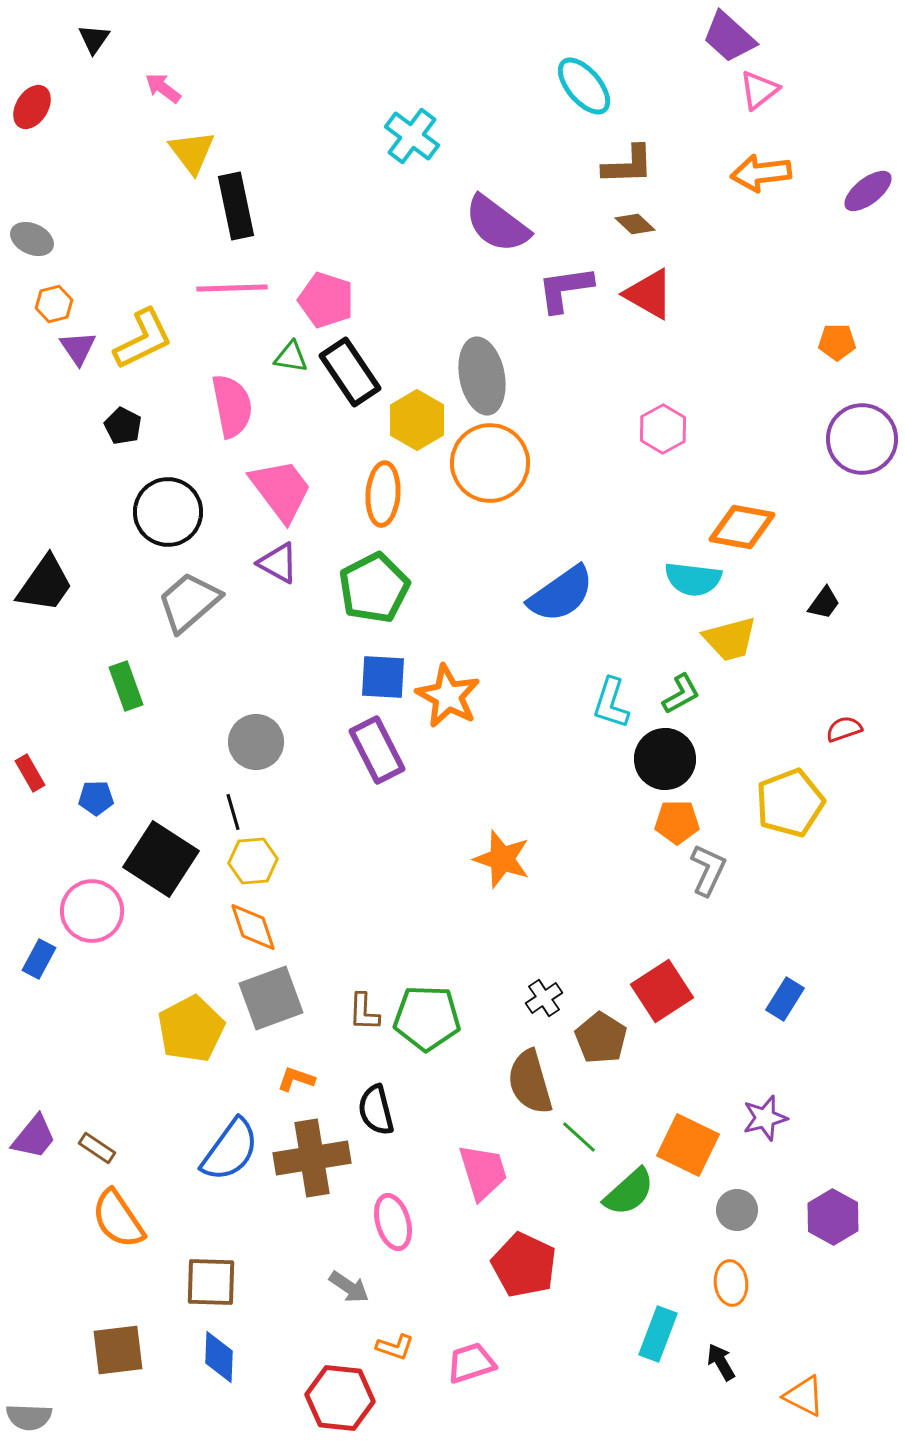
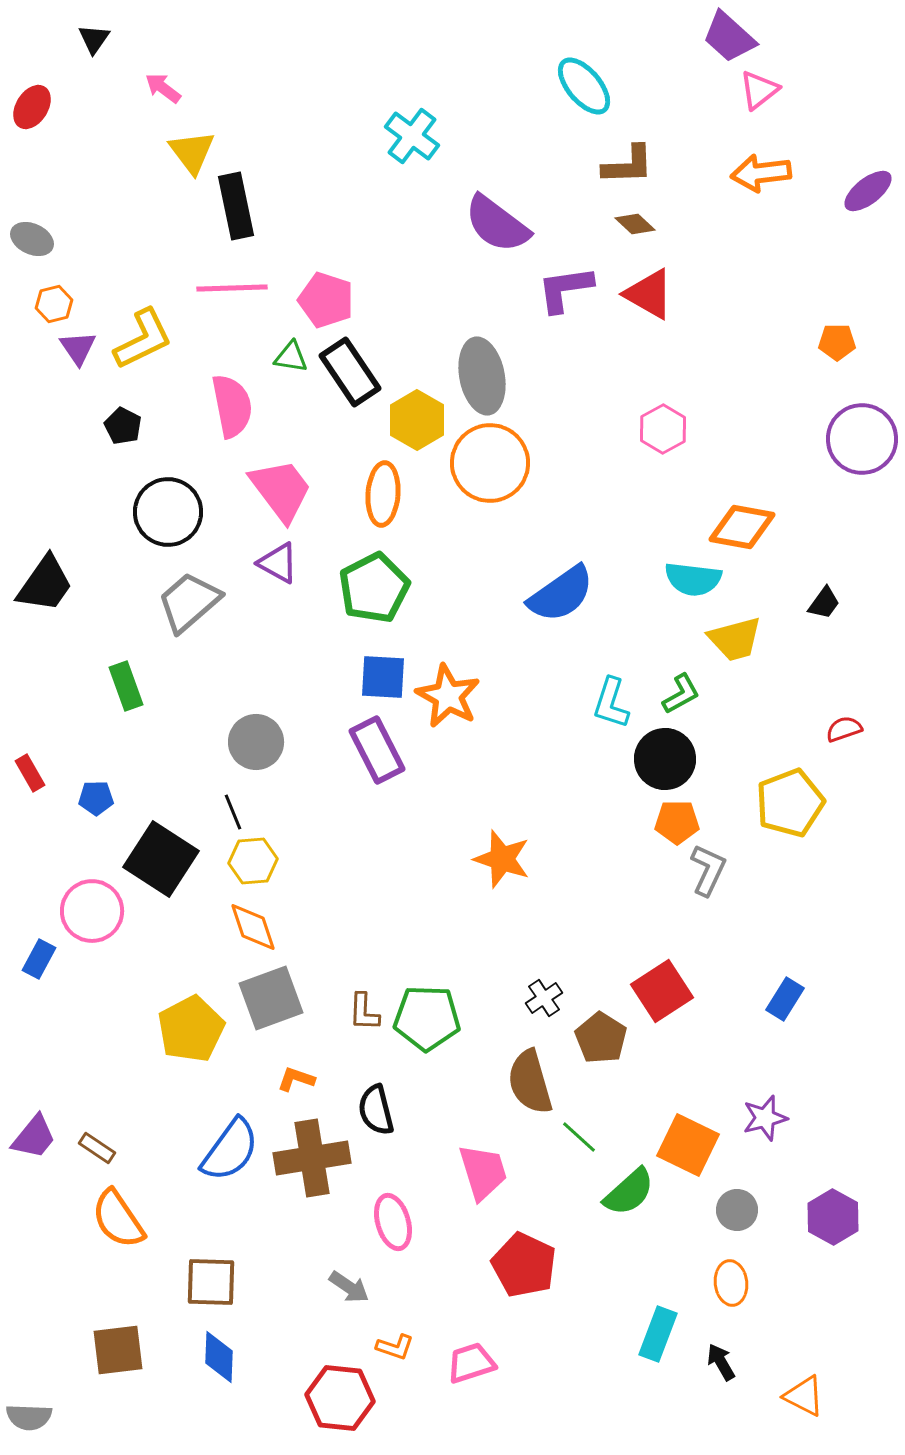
yellow trapezoid at (730, 639): moved 5 px right
black line at (233, 812): rotated 6 degrees counterclockwise
